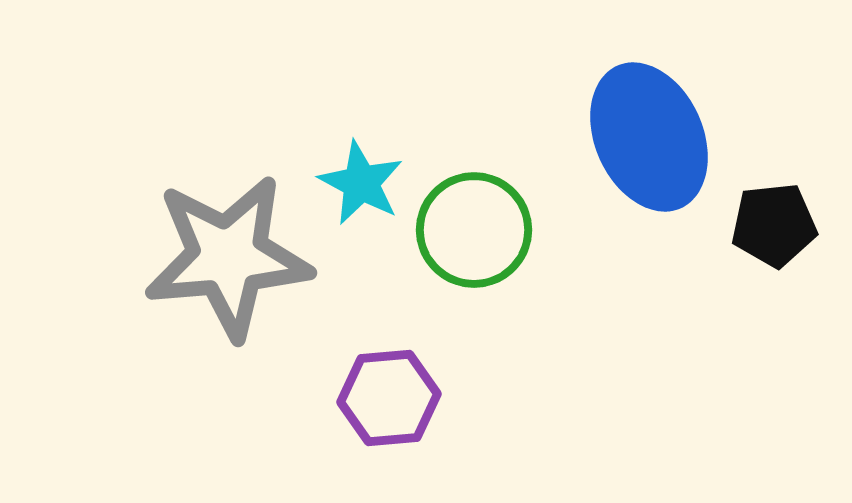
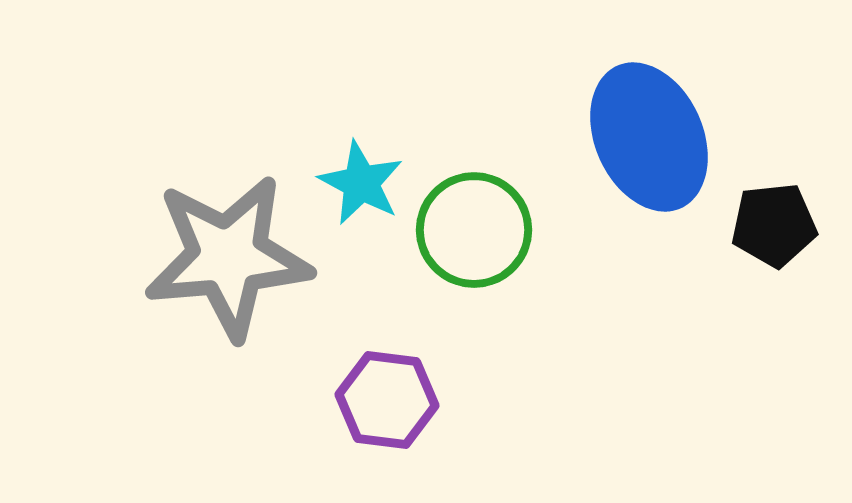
purple hexagon: moved 2 px left, 2 px down; rotated 12 degrees clockwise
